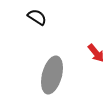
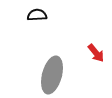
black semicircle: moved 2 px up; rotated 36 degrees counterclockwise
